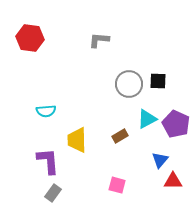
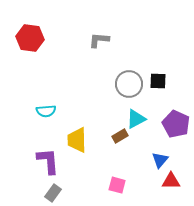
cyan triangle: moved 11 px left
red triangle: moved 2 px left
